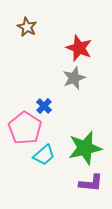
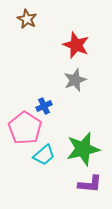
brown star: moved 8 px up
red star: moved 3 px left, 3 px up
gray star: moved 1 px right, 2 px down
blue cross: rotated 21 degrees clockwise
green star: moved 2 px left, 1 px down
purple L-shape: moved 1 px left, 1 px down
